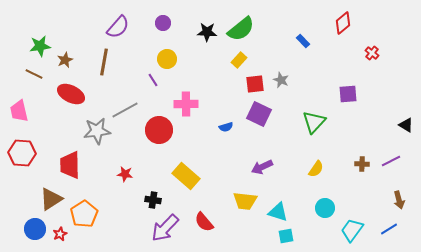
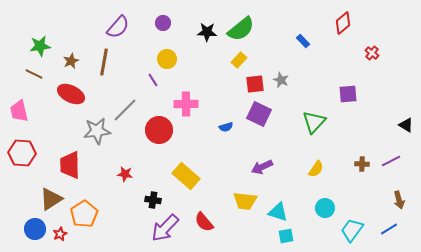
brown star at (65, 60): moved 6 px right, 1 px down
gray line at (125, 110): rotated 16 degrees counterclockwise
